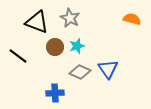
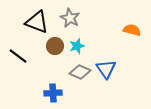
orange semicircle: moved 11 px down
brown circle: moved 1 px up
blue triangle: moved 2 px left
blue cross: moved 2 px left
